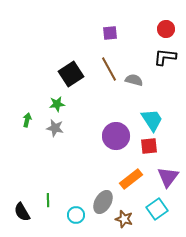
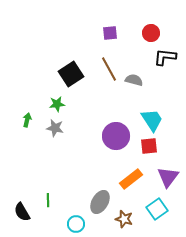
red circle: moved 15 px left, 4 px down
gray ellipse: moved 3 px left
cyan circle: moved 9 px down
